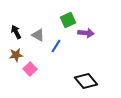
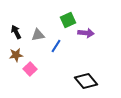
gray triangle: rotated 40 degrees counterclockwise
